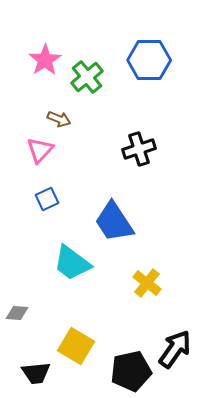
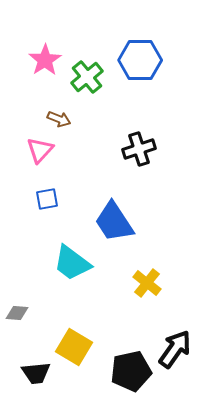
blue hexagon: moved 9 px left
blue square: rotated 15 degrees clockwise
yellow square: moved 2 px left, 1 px down
